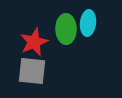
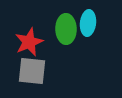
red star: moved 5 px left
